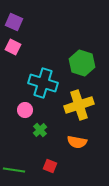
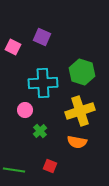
purple square: moved 28 px right, 15 px down
green hexagon: moved 9 px down
cyan cross: rotated 20 degrees counterclockwise
yellow cross: moved 1 px right, 6 px down
green cross: moved 1 px down
